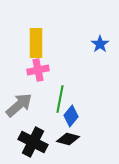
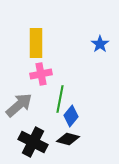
pink cross: moved 3 px right, 4 px down
